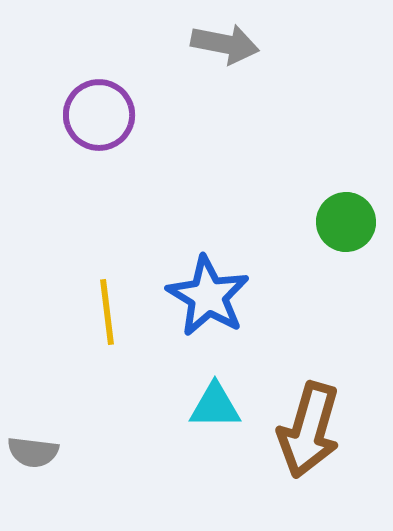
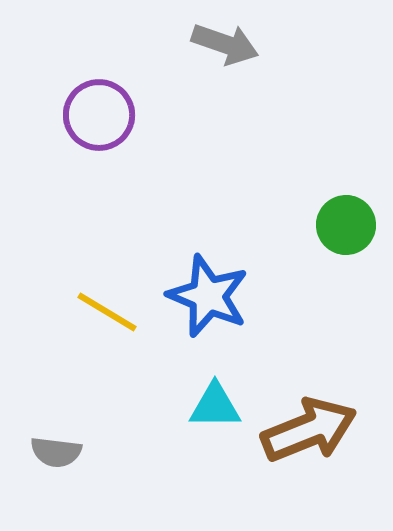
gray arrow: rotated 8 degrees clockwise
green circle: moved 3 px down
blue star: rotated 8 degrees counterclockwise
yellow line: rotated 52 degrees counterclockwise
brown arrow: rotated 128 degrees counterclockwise
gray semicircle: moved 23 px right
